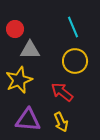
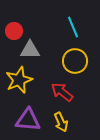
red circle: moved 1 px left, 2 px down
